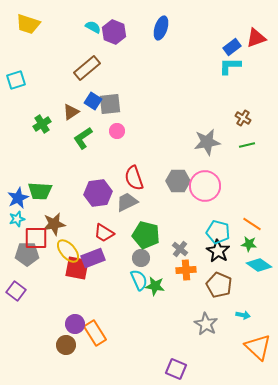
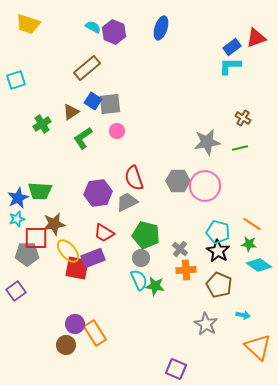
green line at (247, 145): moved 7 px left, 3 px down
purple square at (16, 291): rotated 18 degrees clockwise
